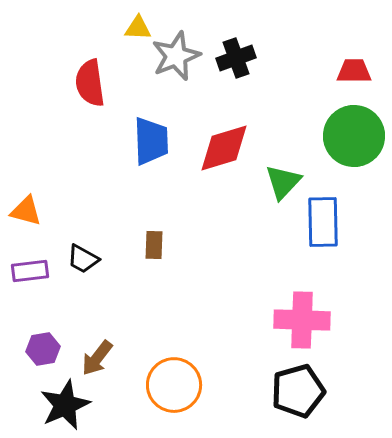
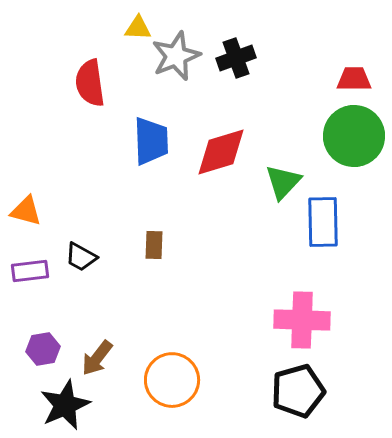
red trapezoid: moved 8 px down
red diamond: moved 3 px left, 4 px down
black trapezoid: moved 2 px left, 2 px up
orange circle: moved 2 px left, 5 px up
